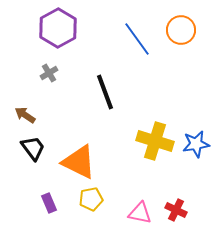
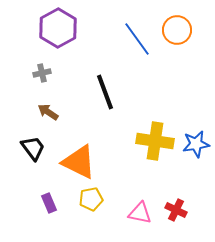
orange circle: moved 4 px left
gray cross: moved 7 px left; rotated 18 degrees clockwise
brown arrow: moved 23 px right, 3 px up
yellow cross: rotated 9 degrees counterclockwise
